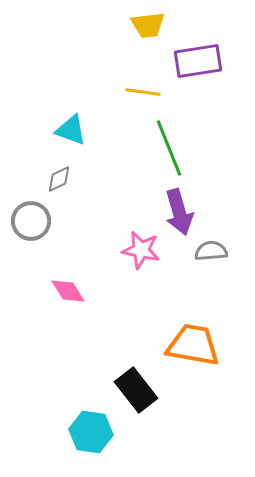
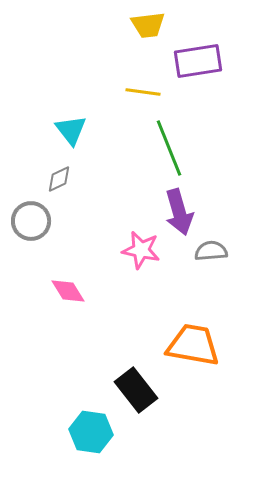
cyan triangle: rotated 32 degrees clockwise
